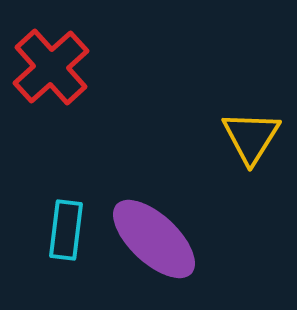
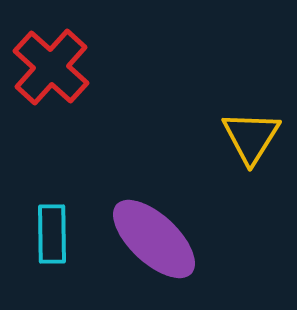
red cross: rotated 6 degrees counterclockwise
cyan rectangle: moved 14 px left, 4 px down; rotated 8 degrees counterclockwise
